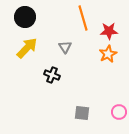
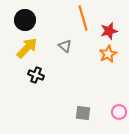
black circle: moved 3 px down
red star: rotated 12 degrees counterclockwise
gray triangle: moved 1 px up; rotated 16 degrees counterclockwise
black cross: moved 16 px left
gray square: moved 1 px right
